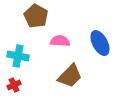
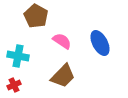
pink semicircle: moved 2 px right; rotated 30 degrees clockwise
brown trapezoid: moved 7 px left
